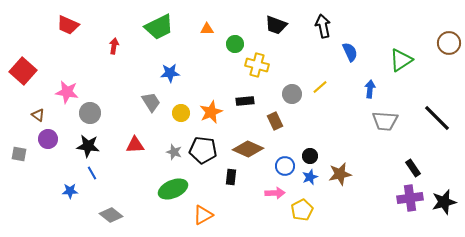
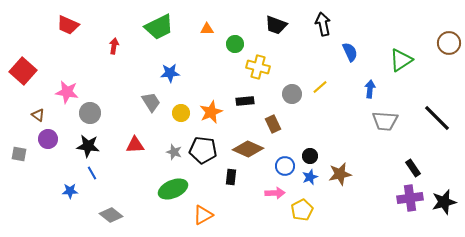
black arrow at (323, 26): moved 2 px up
yellow cross at (257, 65): moved 1 px right, 2 px down
brown rectangle at (275, 121): moved 2 px left, 3 px down
